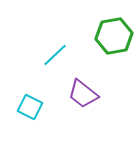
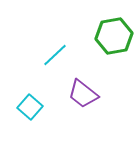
cyan square: rotated 15 degrees clockwise
